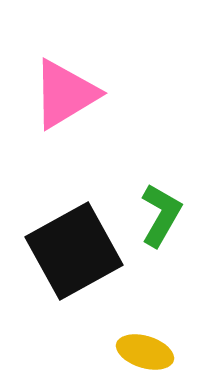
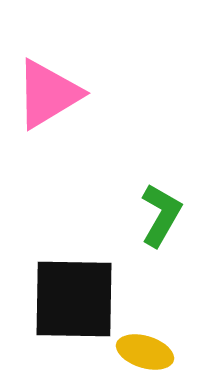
pink triangle: moved 17 px left
black square: moved 48 px down; rotated 30 degrees clockwise
